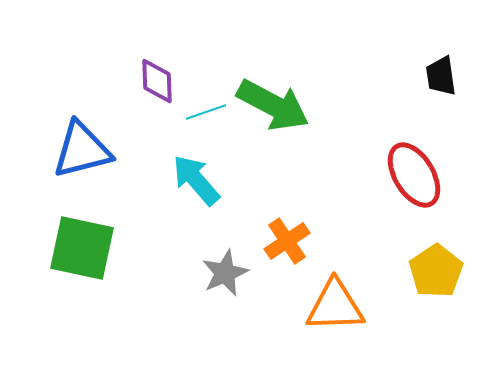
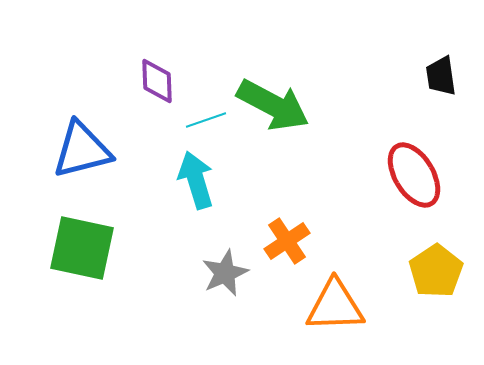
cyan line: moved 8 px down
cyan arrow: rotated 24 degrees clockwise
